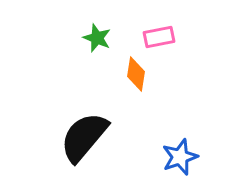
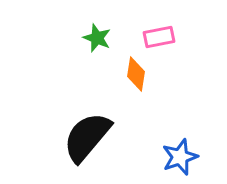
black semicircle: moved 3 px right
